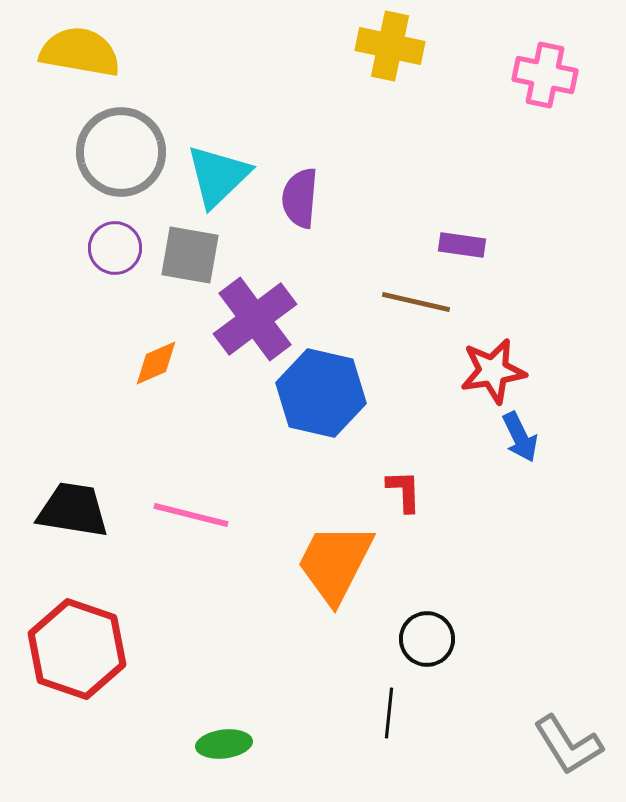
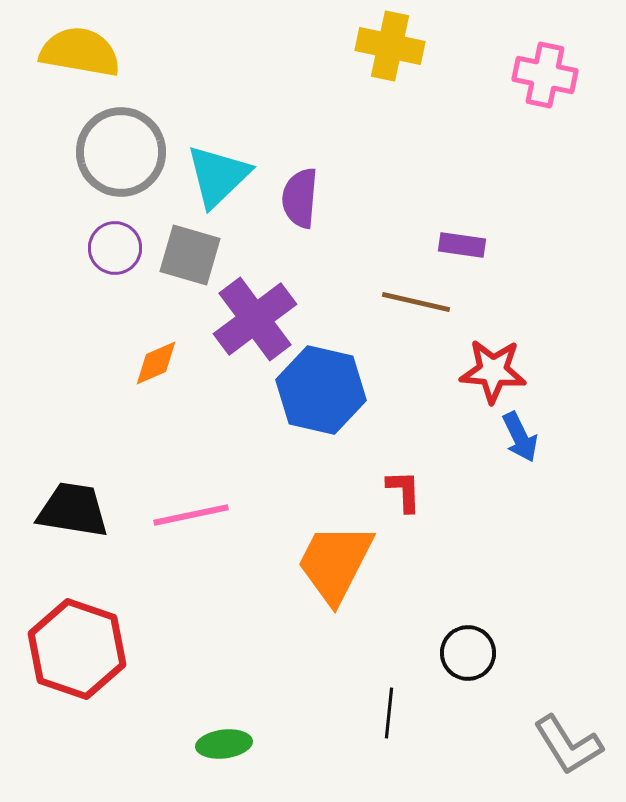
gray square: rotated 6 degrees clockwise
red star: rotated 14 degrees clockwise
blue hexagon: moved 3 px up
pink line: rotated 26 degrees counterclockwise
black circle: moved 41 px right, 14 px down
